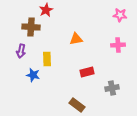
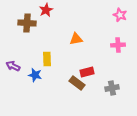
pink star: rotated 16 degrees clockwise
brown cross: moved 4 px left, 4 px up
purple arrow: moved 8 px left, 15 px down; rotated 104 degrees clockwise
blue star: moved 2 px right
brown rectangle: moved 22 px up
